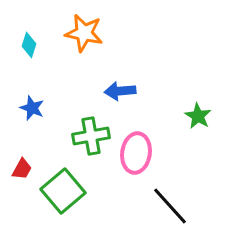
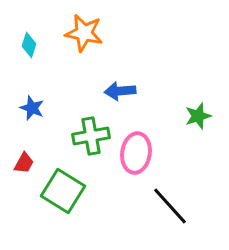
green star: rotated 24 degrees clockwise
red trapezoid: moved 2 px right, 6 px up
green square: rotated 18 degrees counterclockwise
